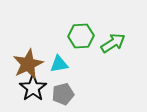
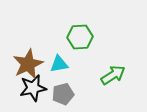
green hexagon: moved 1 px left, 1 px down
green arrow: moved 32 px down
black star: rotated 24 degrees clockwise
